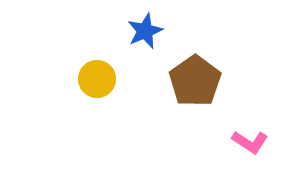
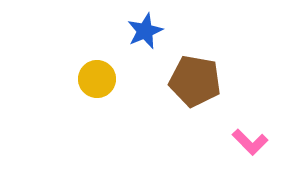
brown pentagon: rotated 27 degrees counterclockwise
pink L-shape: rotated 12 degrees clockwise
